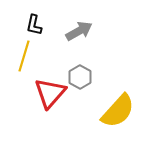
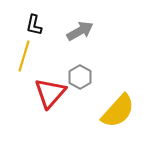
gray arrow: moved 1 px right
